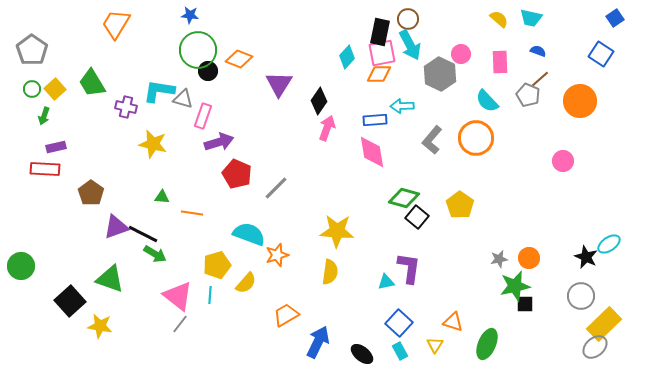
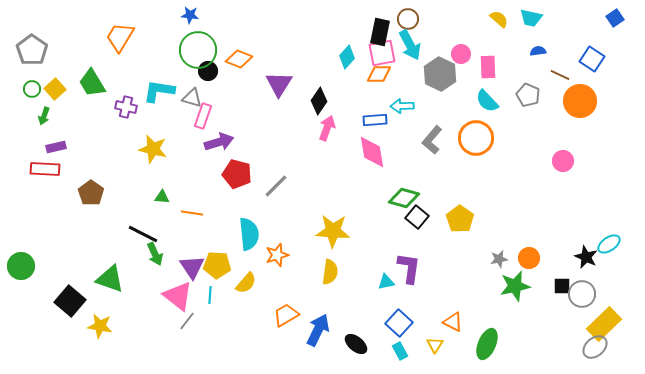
orange trapezoid at (116, 24): moved 4 px right, 13 px down
blue semicircle at (538, 51): rotated 28 degrees counterclockwise
blue square at (601, 54): moved 9 px left, 5 px down
pink rectangle at (500, 62): moved 12 px left, 5 px down
brown line at (540, 79): moved 20 px right, 4 px up; rotated 66 degrees clockwise
gray triangle at (183, 99): moved 9 px right, 1 px up
yellow star at (153, 144): moved 5 px down
red pentagon at (237, 174): rotated 8 degrees counterclockwise
gray line at (276, 188): moved 2 px up
yellow pentagon at (460, 205): moved 14 px down
purple triangle at (116, 227): moved 76 px right, 40 px down; rotated 44 degrees counterclockwise
yellow star at (337, 231): moved 4 px left
cyan semicircle at (249, 234): rotated 64 degrees clockwise
green arrow at (155, 254): rotated 35 degrees clockwise
yellow pentagon at (217, 265): rotated 20 degrees clockwise
gray circle at (581, 296): moved 1 px right, 2 px up
black square at (70, 301): rotated 8 degrees counterclockwise
black square at (525, 304): moved 37 px right, 18 px up
orange triangle at (453, 322): rotated 10 degrees clockwise
gray line at (180, 324): moved 7 px right, 3 px up
blue arrow at (318, 342): moved 12 px up
black ellipse at (362, 354): moved 6 px left, 10 px up
